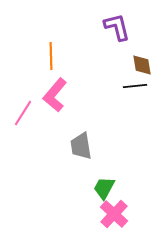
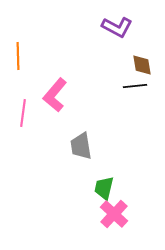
purple L-shape: rotated 132 degrees clockwise
orange line: moved 33 px left
pink line: rotated 24 degrees counterclockwise
green trapezoid: rotated 15 degrees counterclockwise
